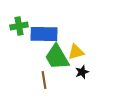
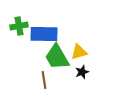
yellow triangle: moved 3 px right
